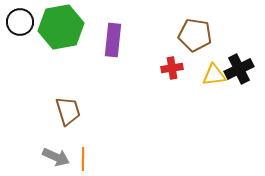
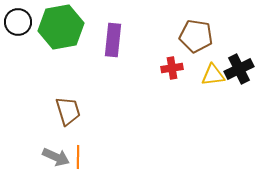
black circle: moved 2 px left
brown pentagon: moved 1 px right, 1 px down
yellow triangle: moved 1 px left
orange line: moved 5 px left, 2 px up
